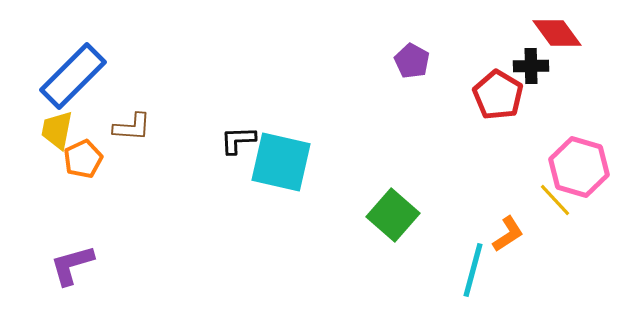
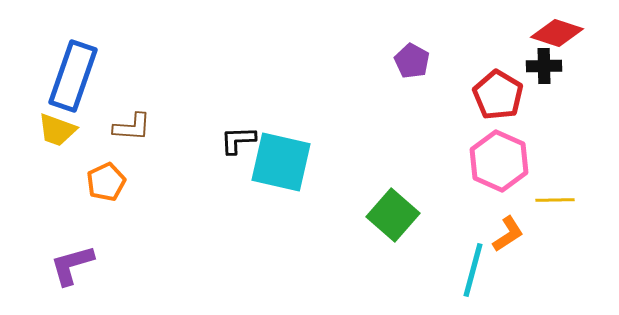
red diamond: rotated 36 degrees counterclockwise
black cross: moved 13 px right
blue rectangle: rotated 26 degrees counterclockwise
yellow trapezoid: rotated 81 degrees counterclockwise
orange pentagon: moved 23 px right, 23 px down
pink hexagon: moved 80 px left, 6 px up; rotated 8 degrees clockwise
yellow line: rotated 48 degrees counterclockwise
